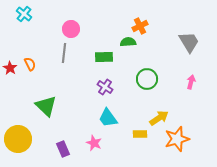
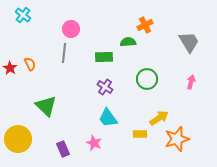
cyan cross: moved 1 px left, 1 px down
orange cross: moved 5 px right, 1 px up
